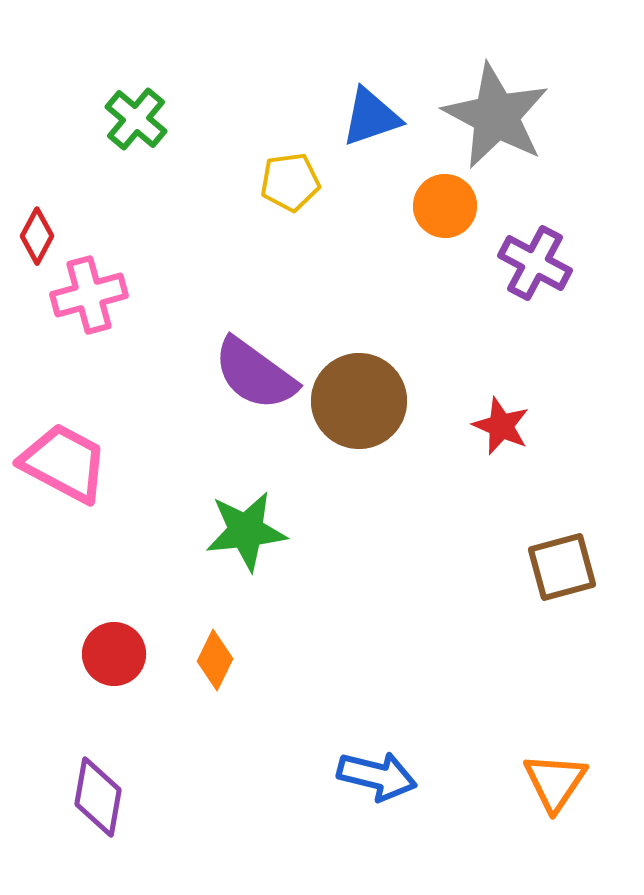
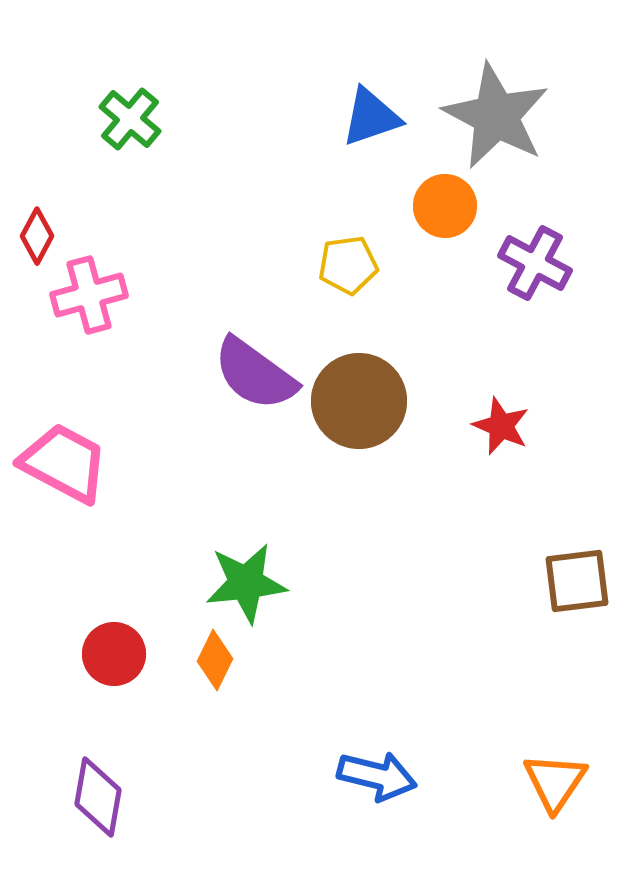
green cross: moved 6 px left
yellow pentagon: moved 58 px right, 83 px down
green star: moved 52 px down
brown square: moved 15 px right, 14 px down; rotated 8 degrees clockwise
